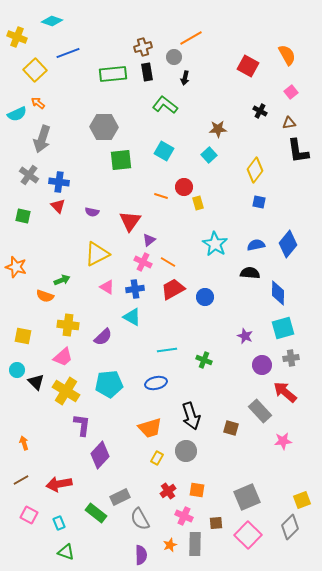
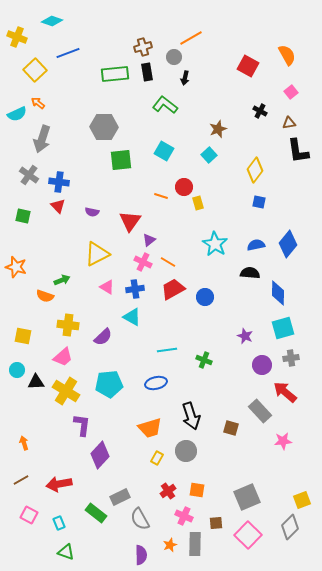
green rectangle at (113, 74): moved 2 px right
brown star at (218, 129): rotated 18 degrees counterclockwise
black triangle at (36, 382): rotated 48 degrees counterclockwise
